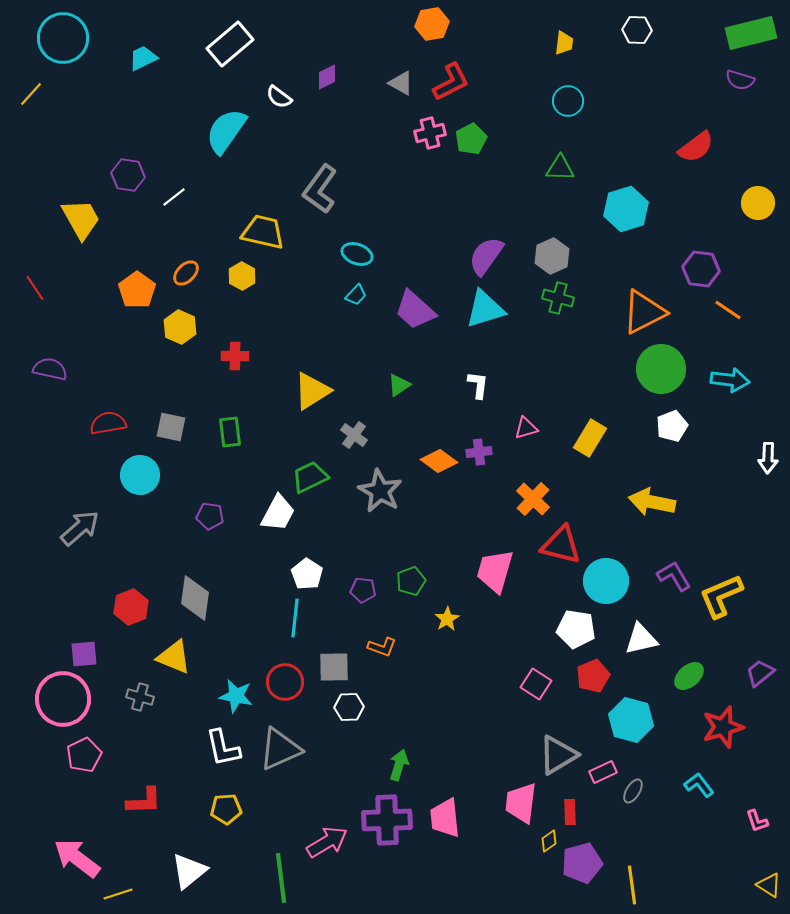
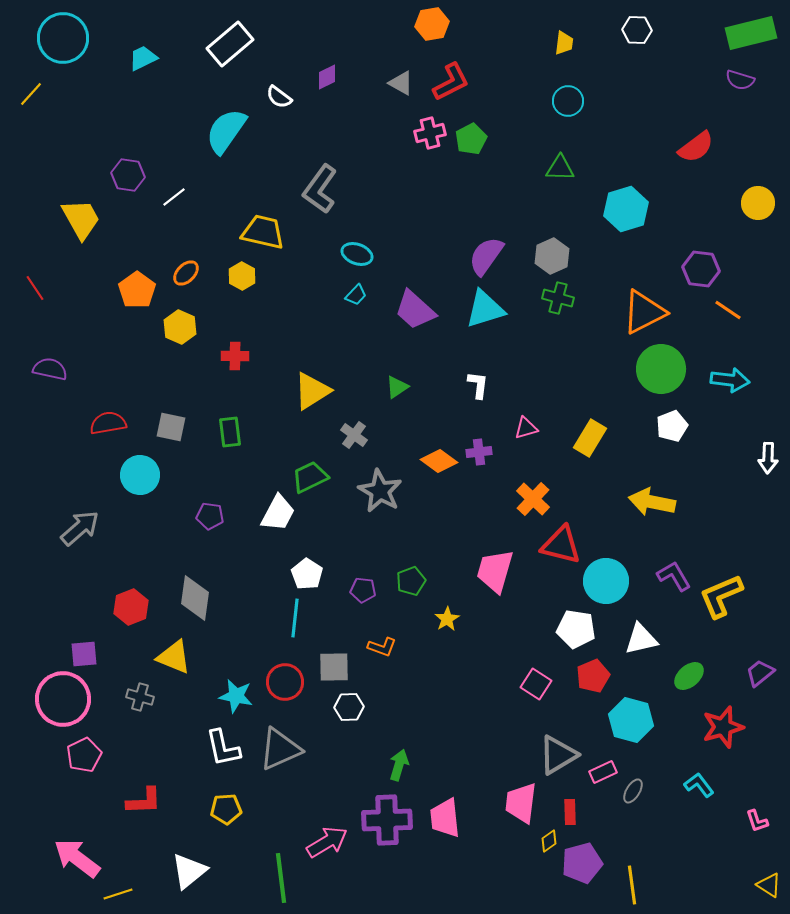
green triangle at (399, 385): moved 2 px left, 2 px down
